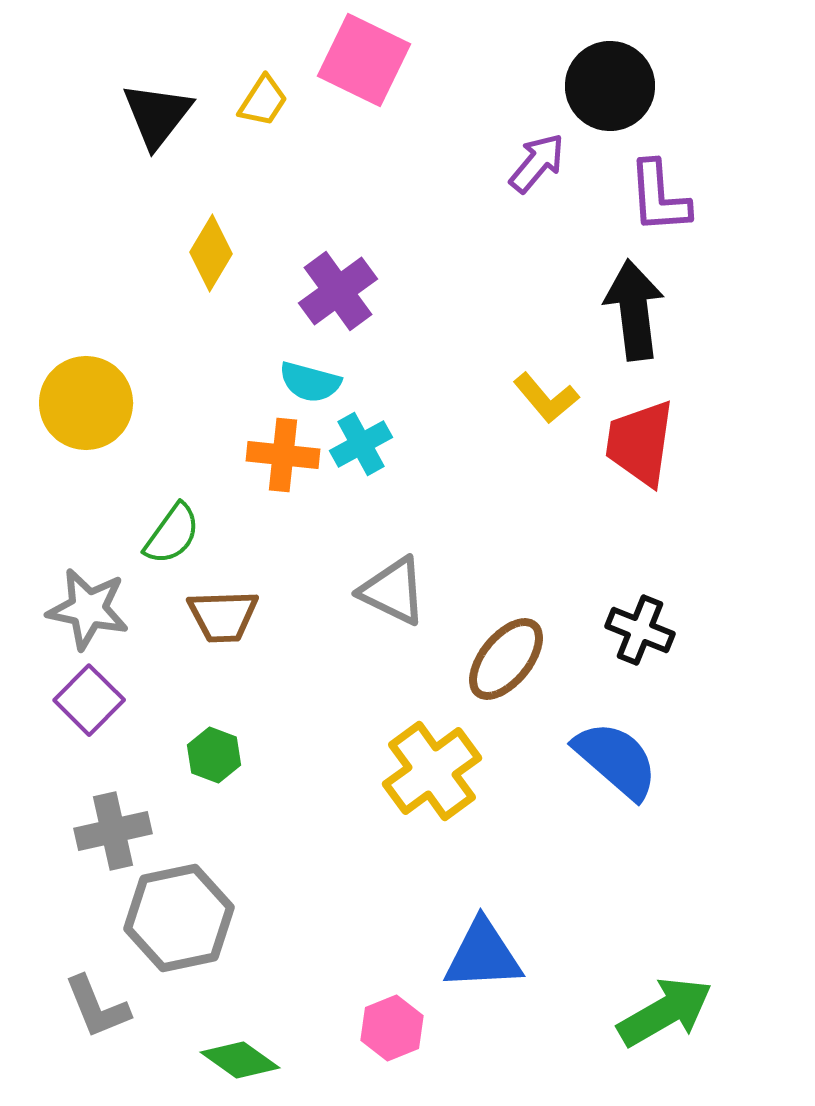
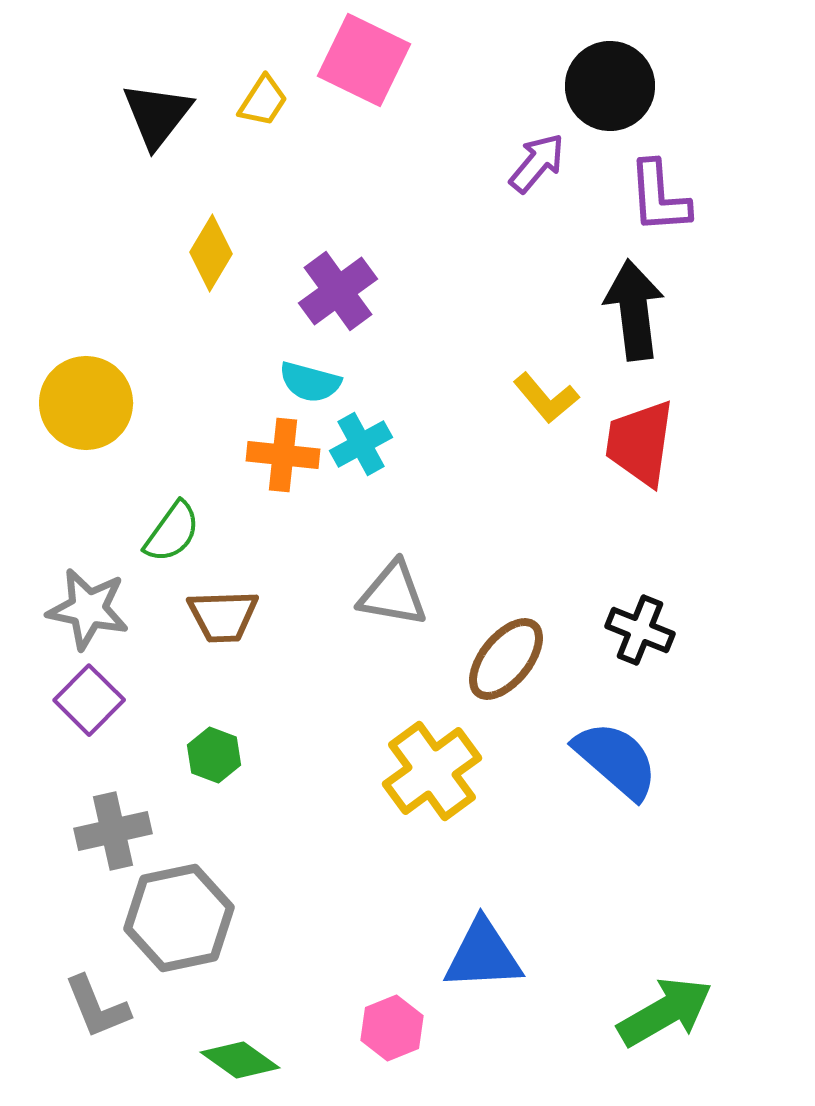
green semicircle: moved 2 px up
gray triangle: moved 3 px down; rotated 16 degrees counterclockwise
